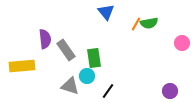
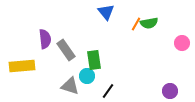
green rectangle: moved 2 px down
